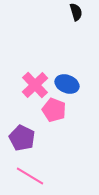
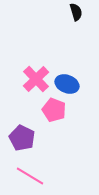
pink cross: moved 1 px right, 6 px up
